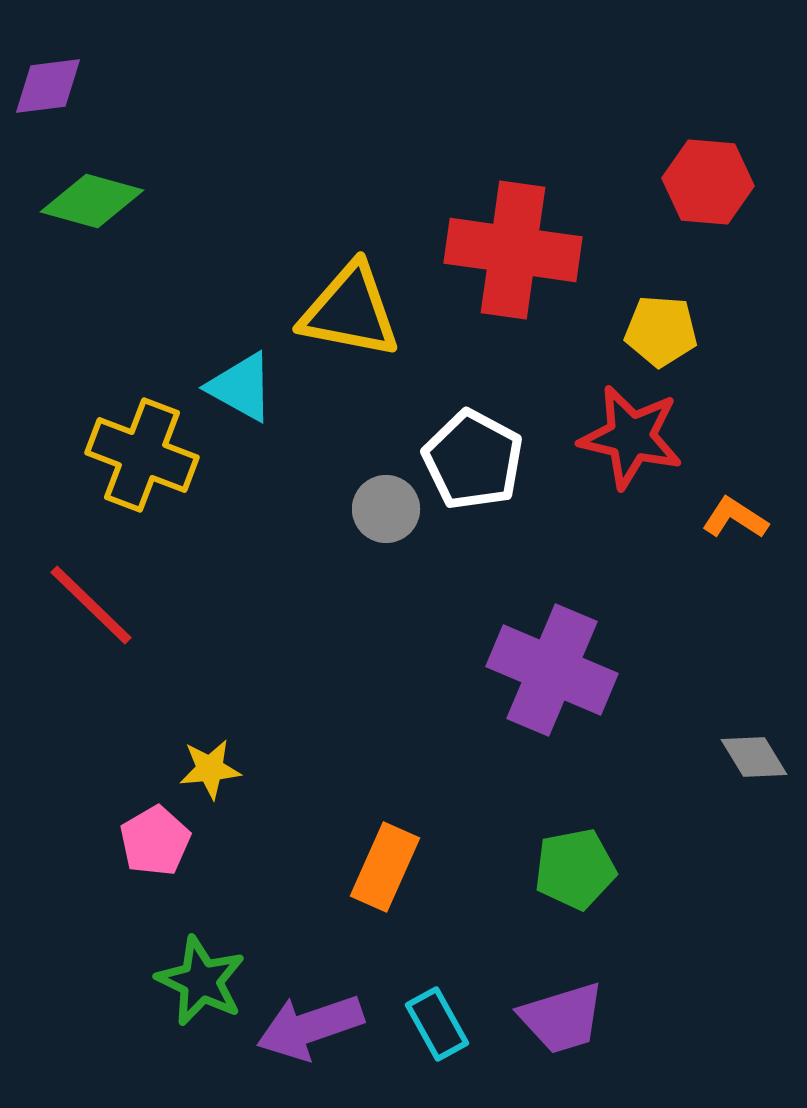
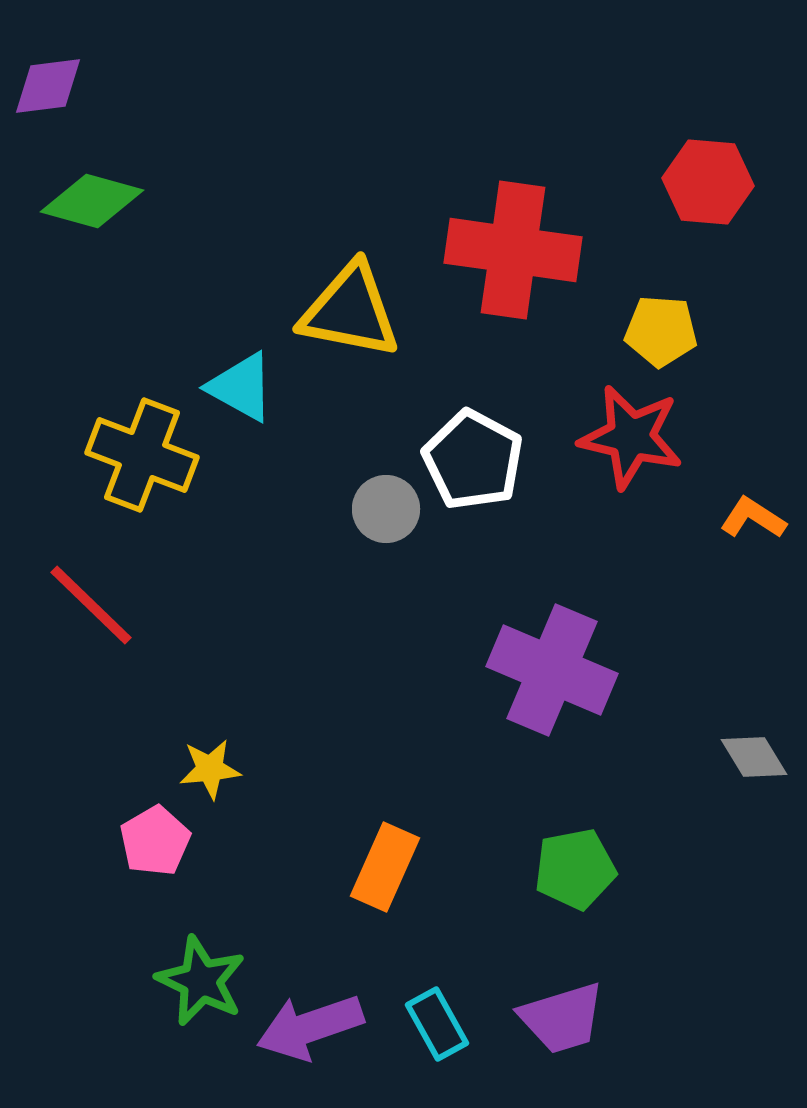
orange L-shape: moved 18 px right
